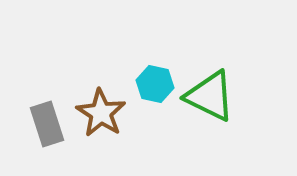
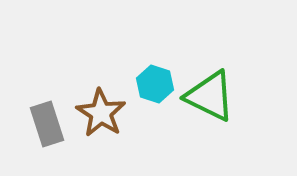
cyan hexagon: rotated 6 degrees clockwise
